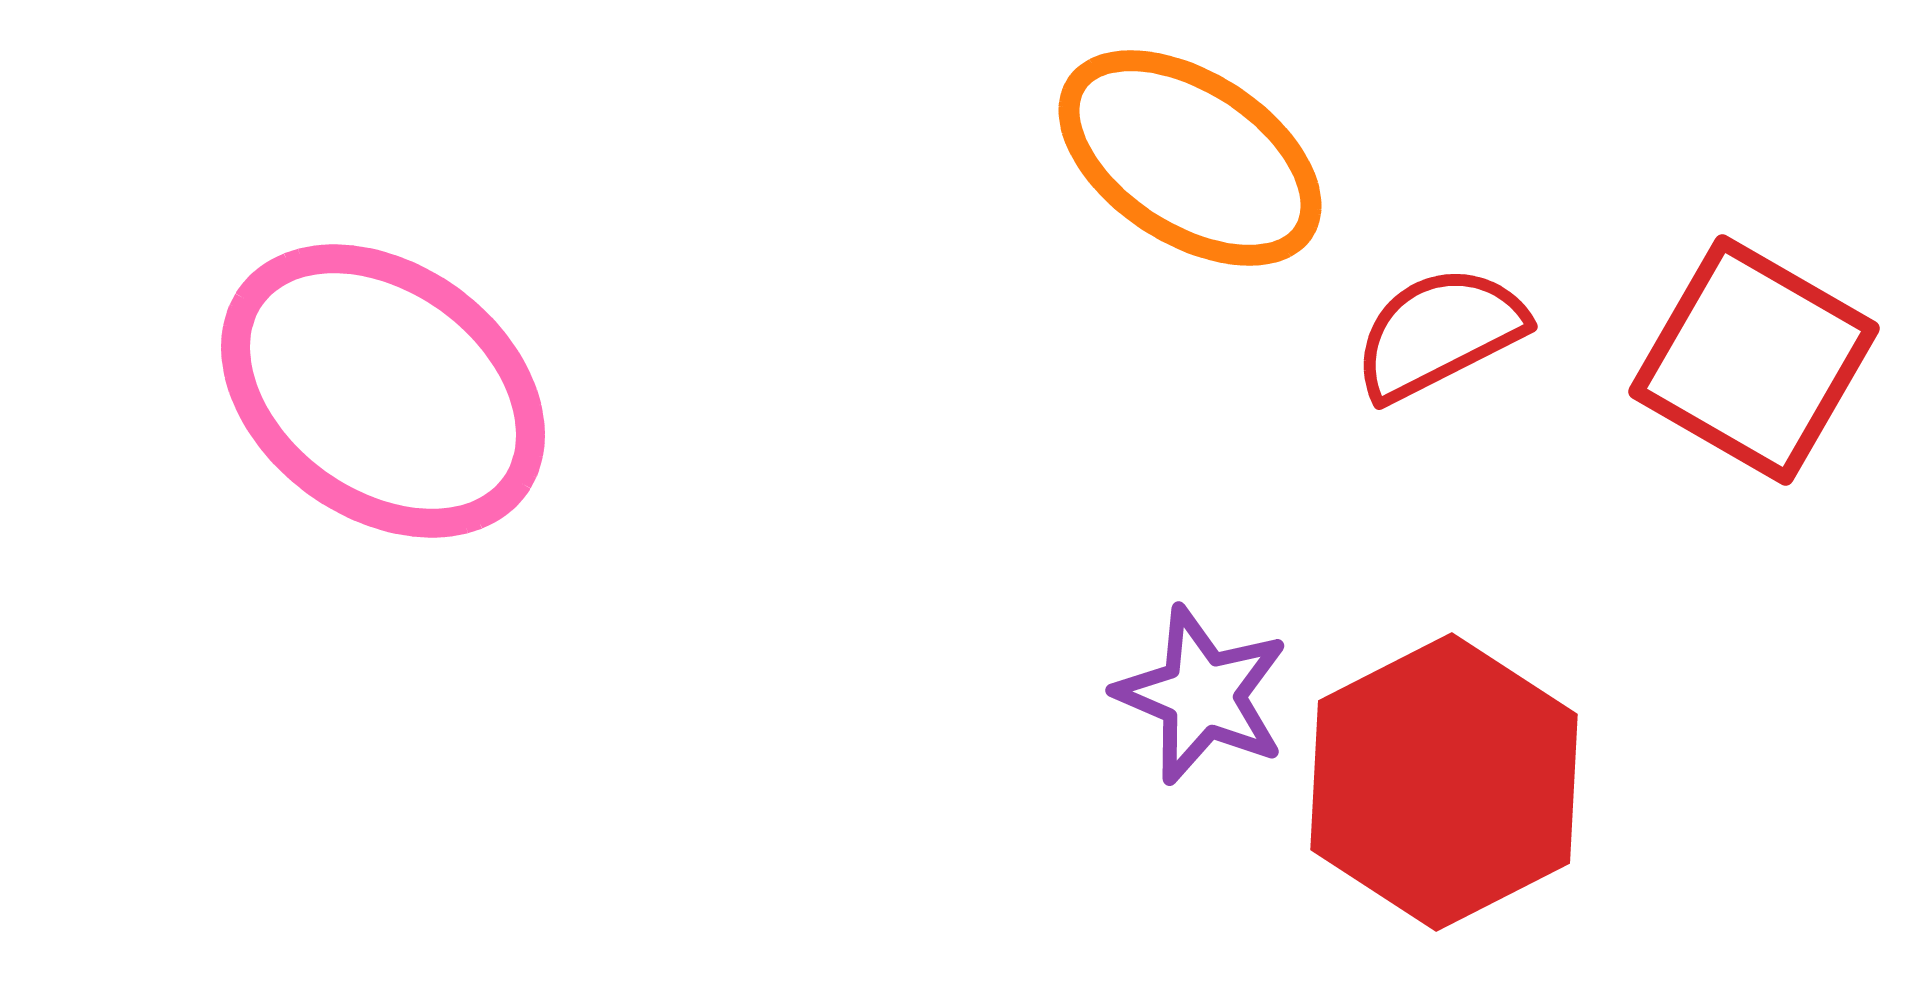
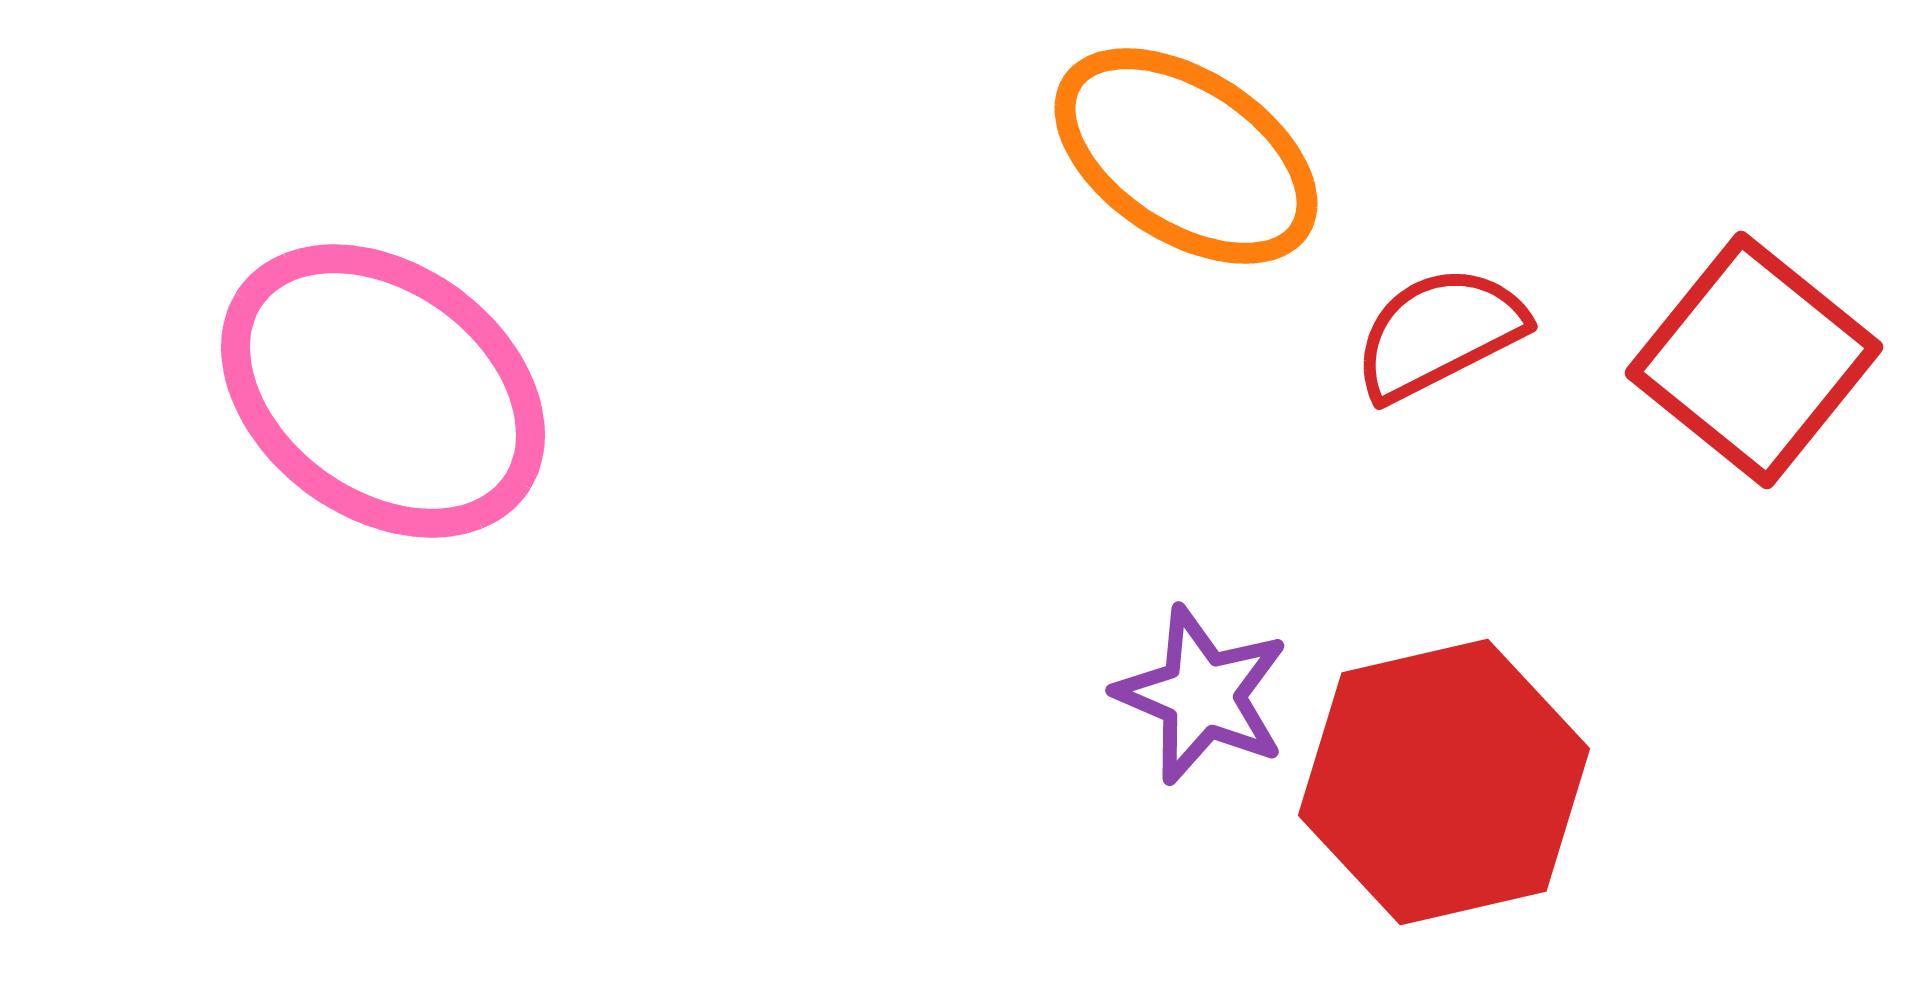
orange ellipse: moved 4 px left, 2 px up
red square: rotated 9 degrees clockwise
red hexagon: rotated 14 degrees clockwise
